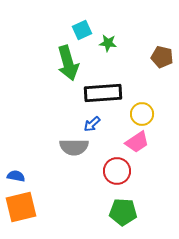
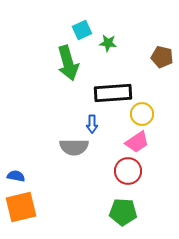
black rectangle: moved 10 px right
blue arrow: rotated 48 degrees counterclockwise
red circle: moved 11 px right
